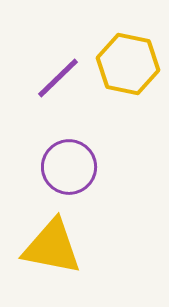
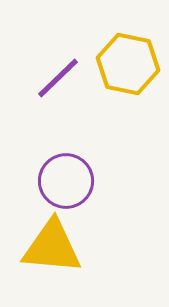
purple circle: moved 3 px left, 14 px down
yellow triangle: rotated 6 degrees counterclockwise
